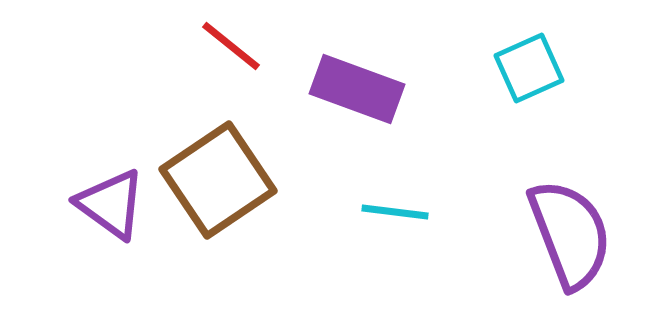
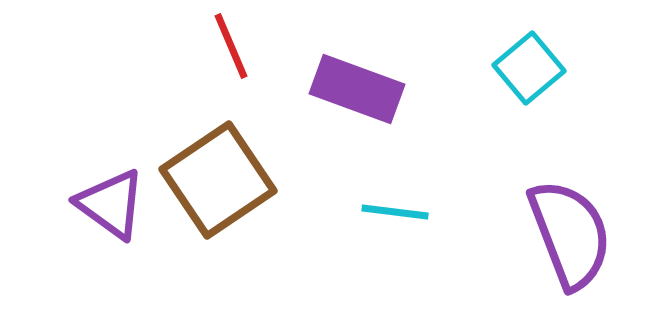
red line: rotated 28 degrees clockwise
cyan square: rotated 16 degrees counterclockwise
